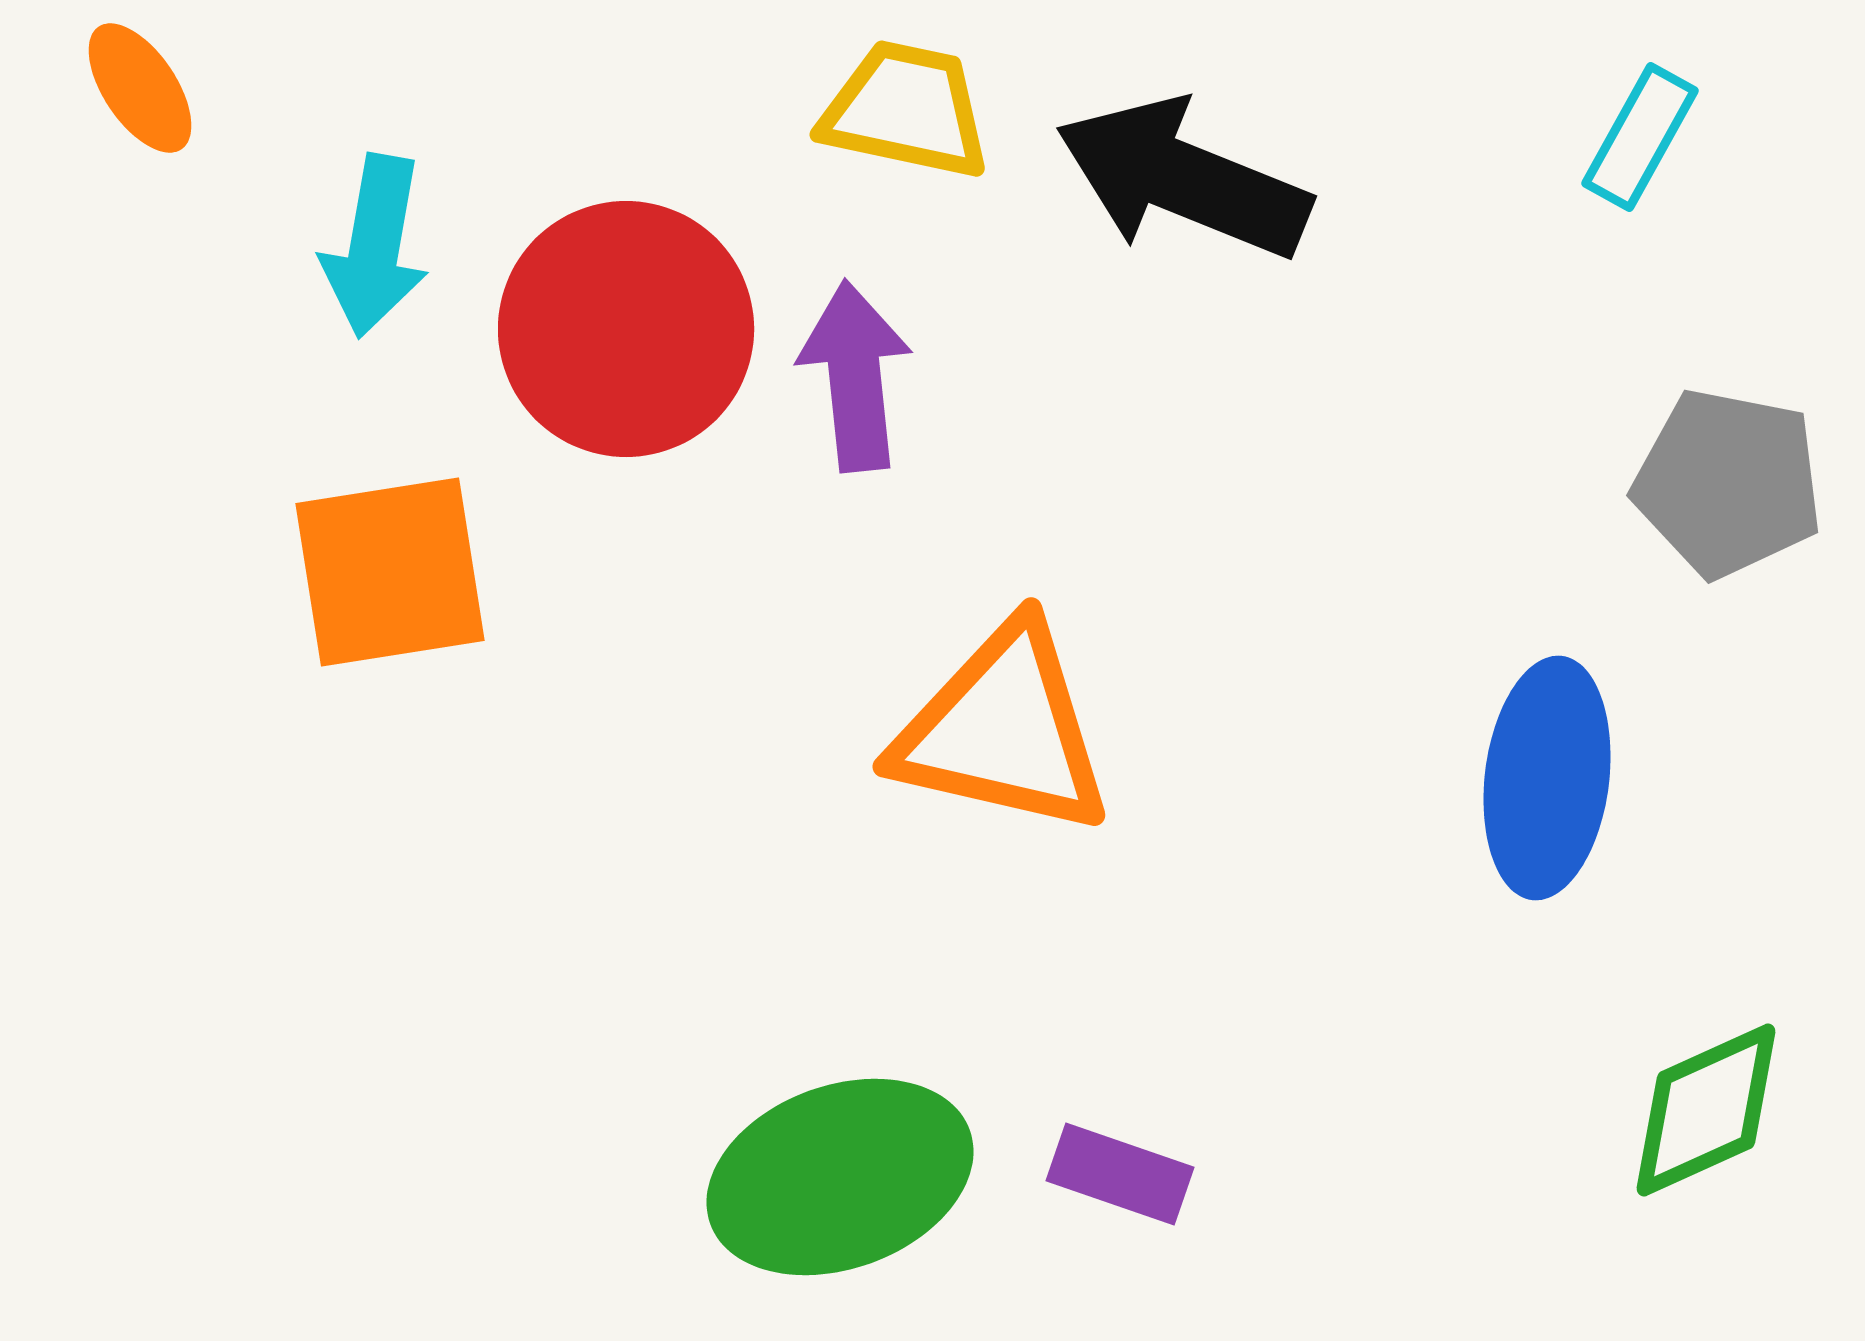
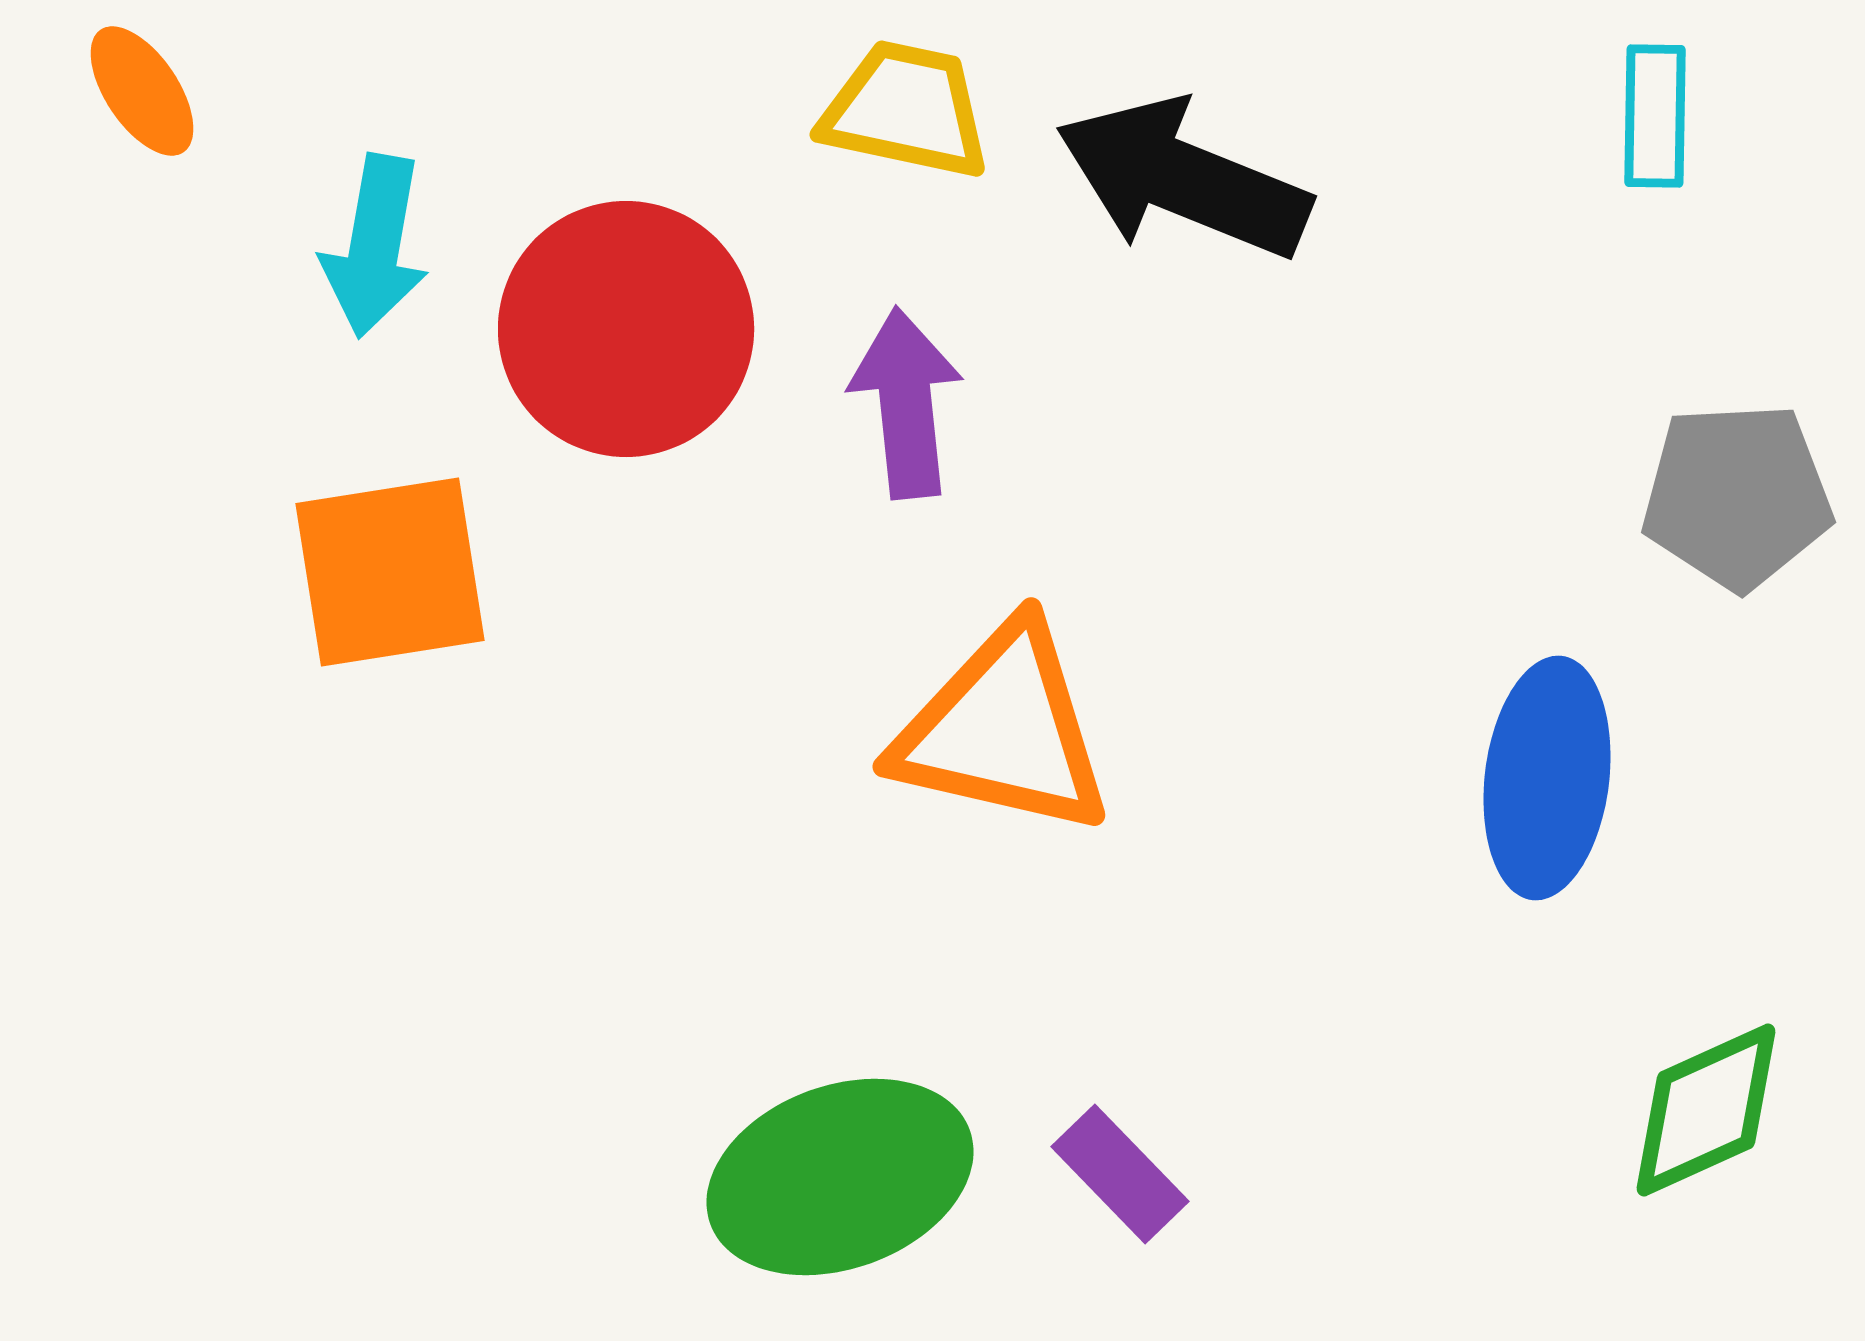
orange ellipse: moved 2 px right, 3 px down
cyan rectangle: moved 15 px right, 21 px up; rotated 28 degrees counterclockwise
purple arrow: moved 51 px right, 27 px down
gray pentagon: moved 9 px right, 13 px down; rotated 14 degrees counterclockwise
purple rectangle: rotated 27 degrees clockwise
